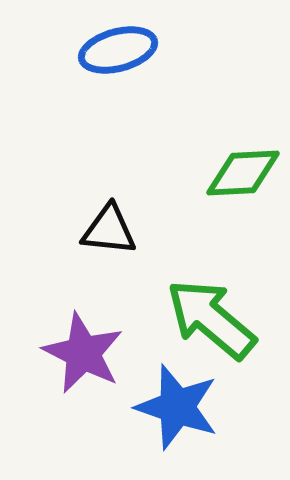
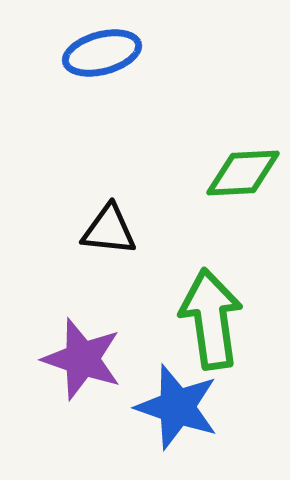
blue ellipse: moved 16 px left, 3 px down
green arrow: rotated 42 degrees clockwise
purple star: moved 1 px left, 6 px down; rotated 8 degrees counterclockwise
